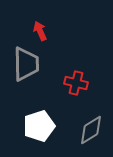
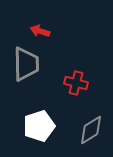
red arrow: rotated 48 degrees counterclockwise
